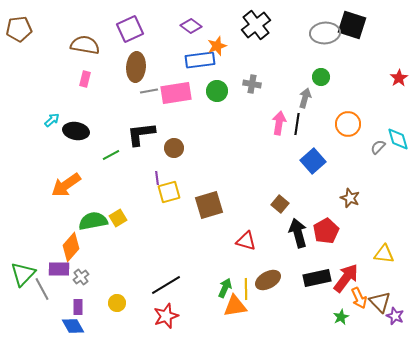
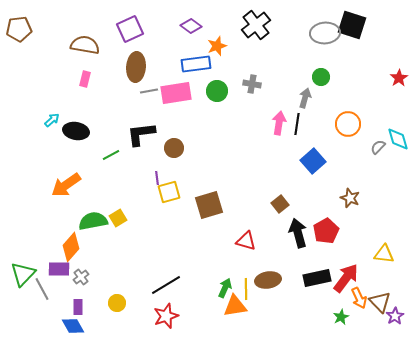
blue rectangle at (200, 60): moved 4 px left, 4 px down
brown square at (280, 204): rotated 12 degrees clockwise
brown ellipse at (268, 280): rotated 20 degrees clockwise
purple star at (395, 316): rotated 18 degrees clockwise
